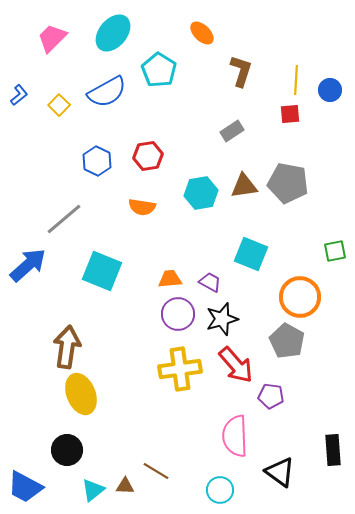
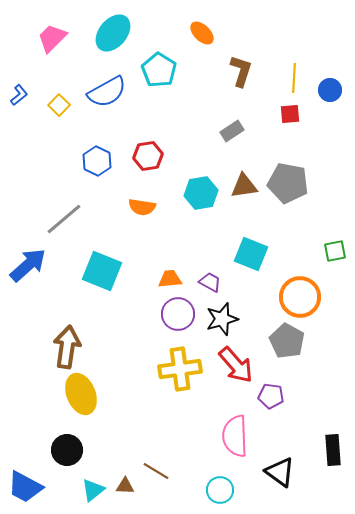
yellow line at (296, 80): moved 2 px left, 2 px up
